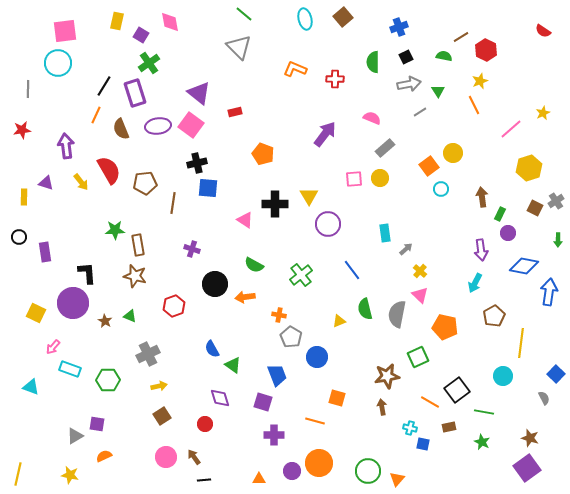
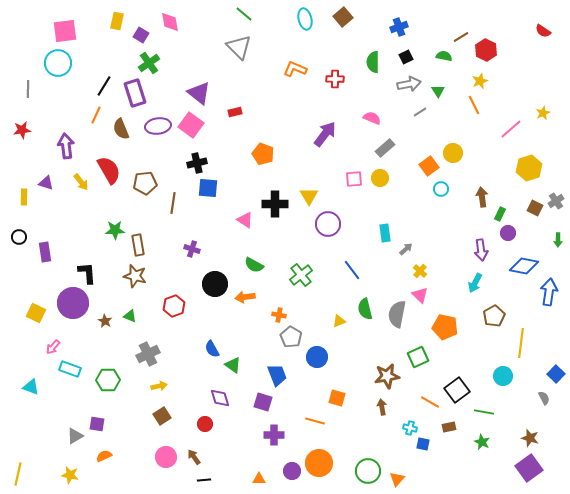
purple square at (527, 468): moved 2 px right
